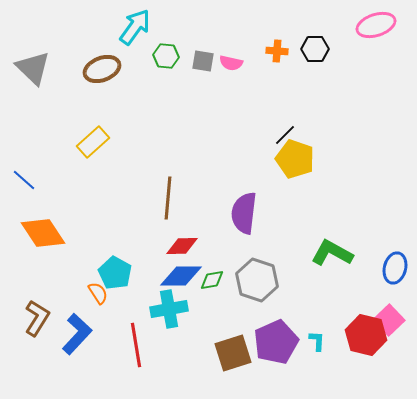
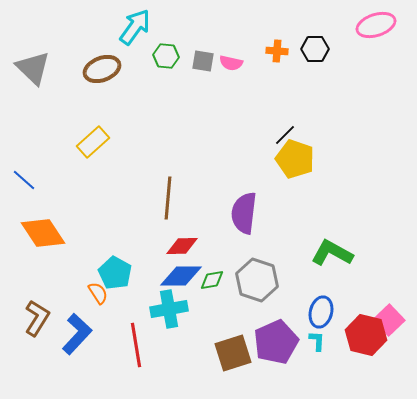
blue ellipse: moved 74 px left, 44 px down
